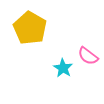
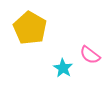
pink semicircle: moved 2 px right, 1 px up
